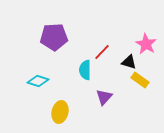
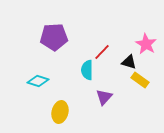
cyan semicircle: moved 2 px right
